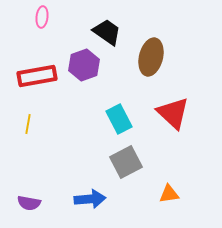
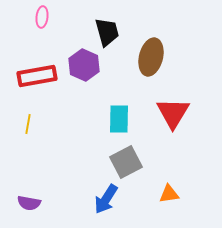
black trapezoid: rotated 40 degrees clockwise
purple hexagon: rotated 16 degrees counterclockwise
red triangle: rotated 18 degrees clockwise
cyan rectangle: rotated 28 degrees clockwise
blue arrow: moved 16 px right; rotated 128 degrees clockwise
